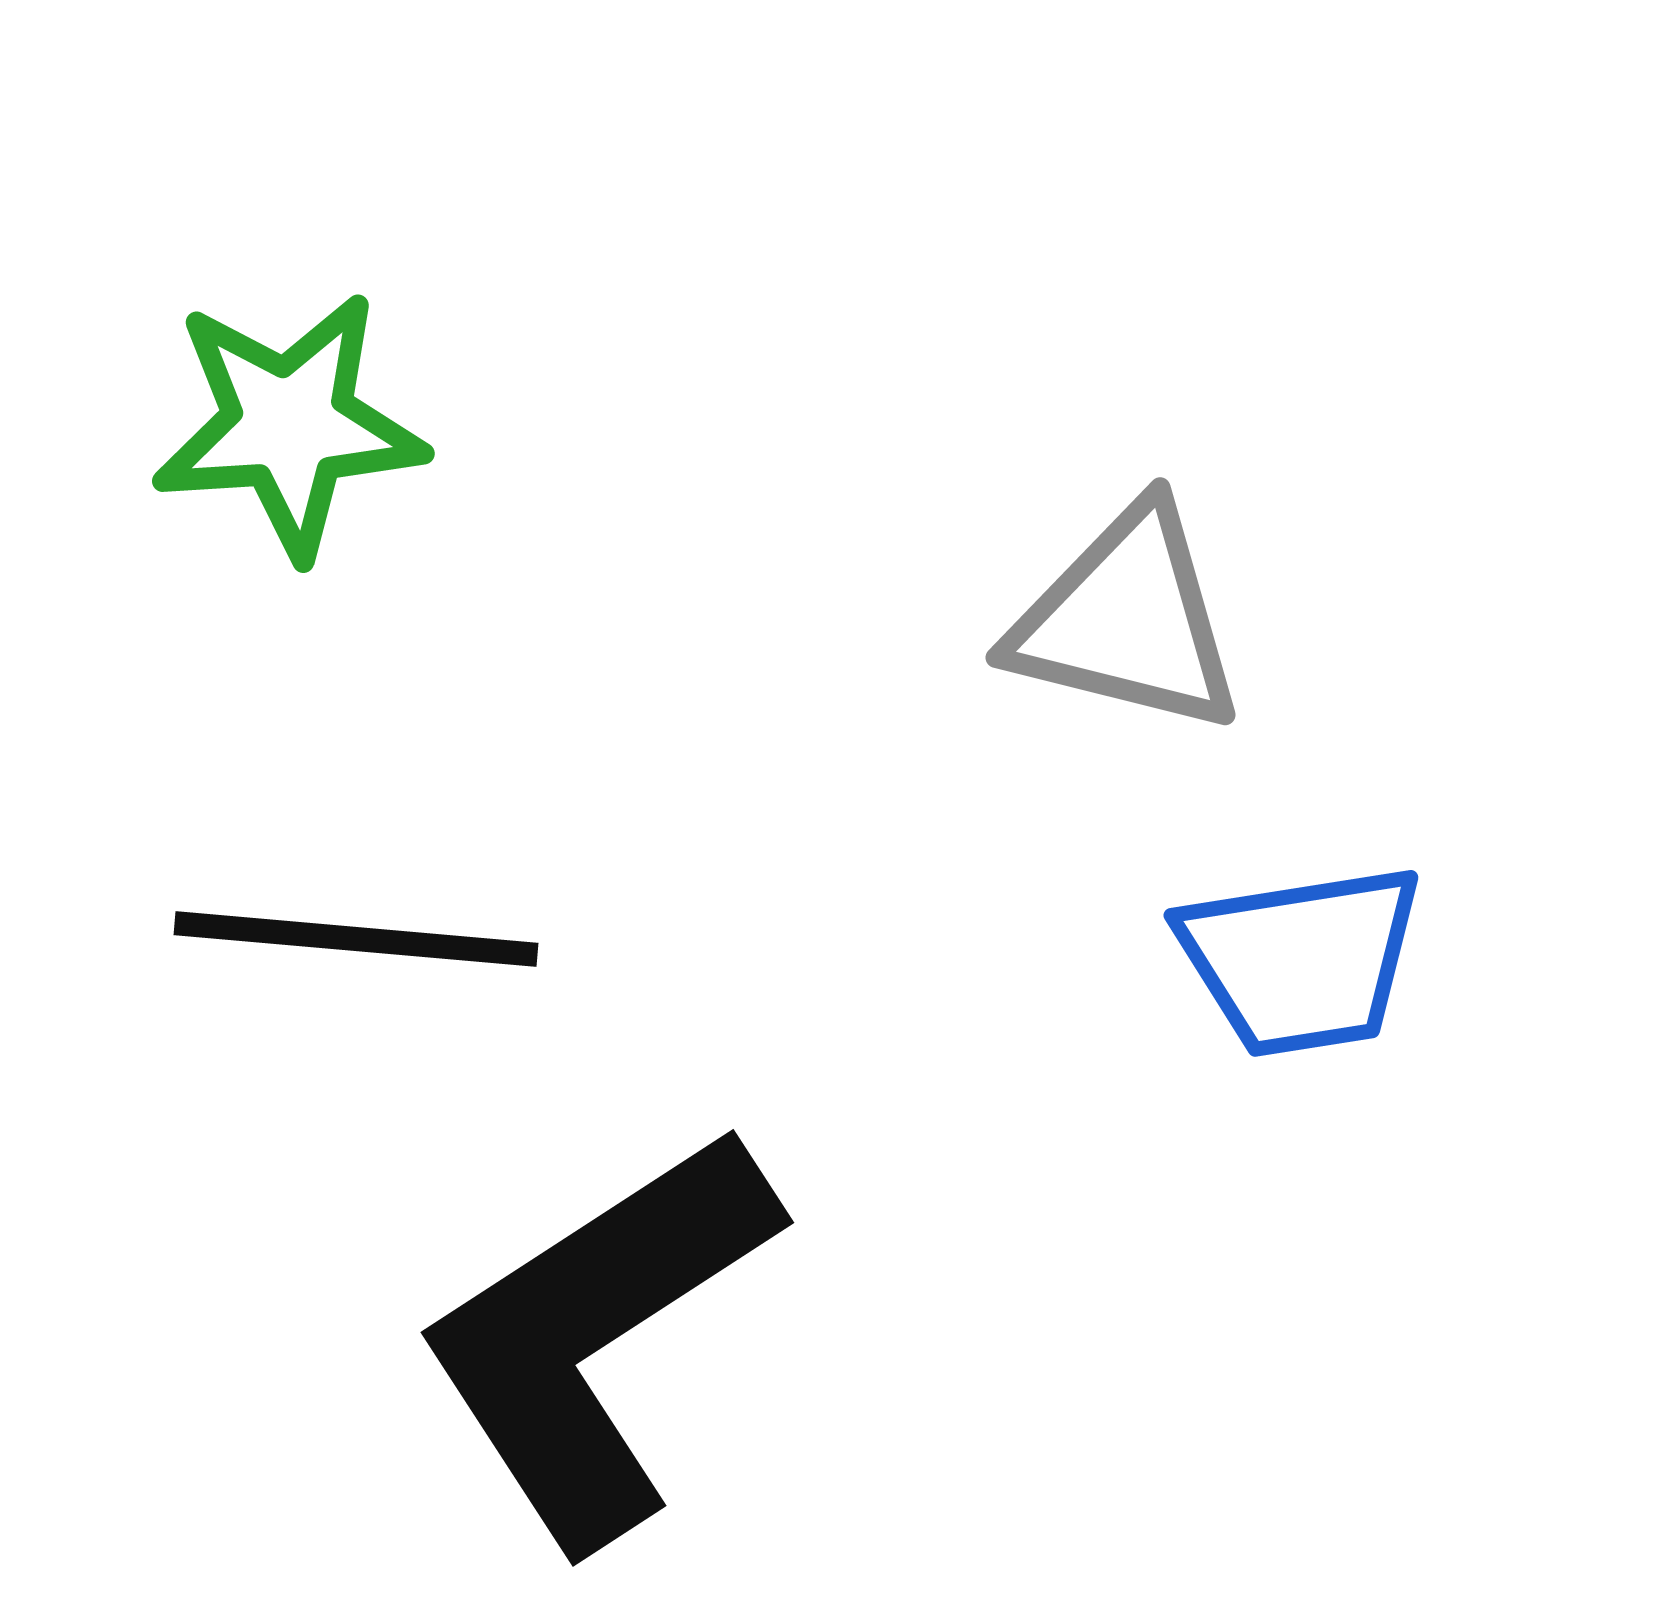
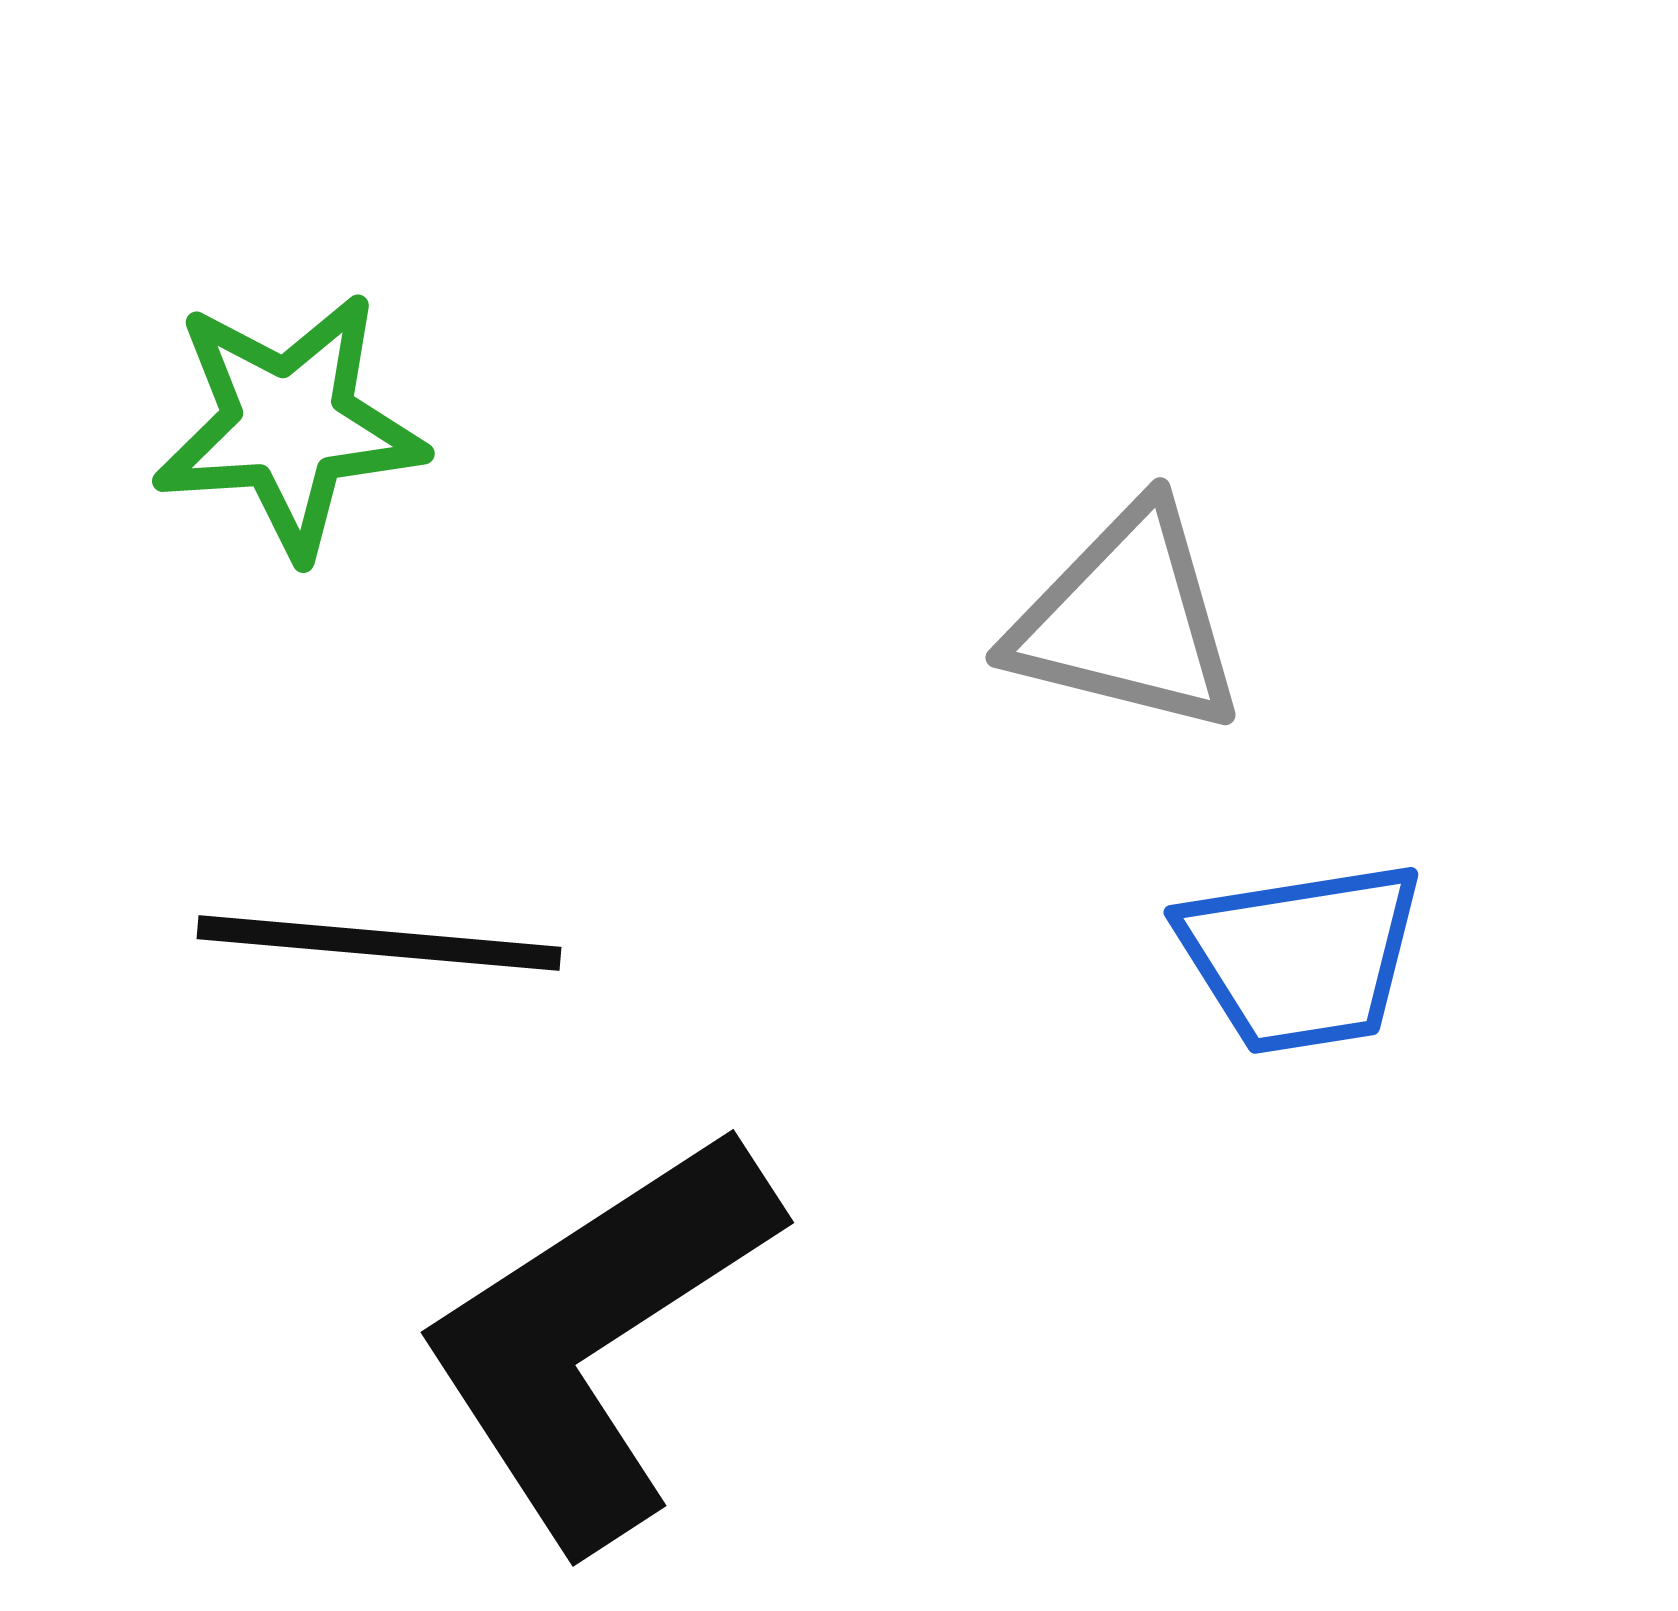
black line: moved 23 px right, 4 px down
blue trapezoid: moved 3 px up
